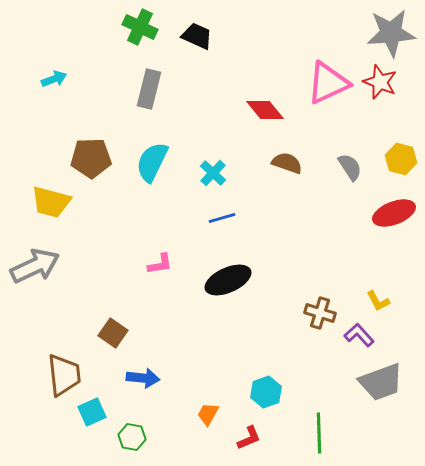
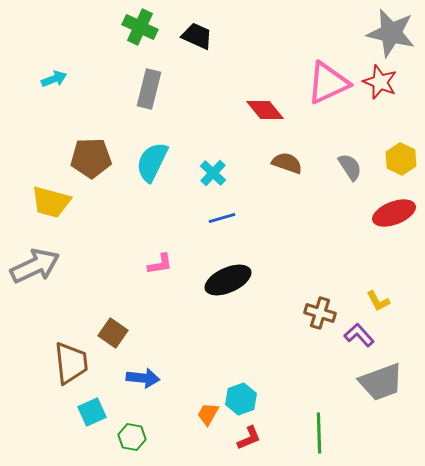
gray star: rotated 18 degrees clockwise
yellow hexagon: rotated 12 degrees clockwise
brown trapezoid: moved 7 px right, 12 px up
cyan hexagon: moved 25 px left, 7 px down
